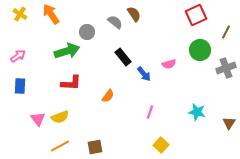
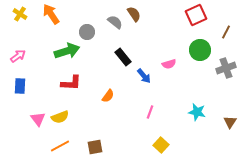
blue arrow: moved 2 px down
brown triangle: moved 1 px right, 1 px up
